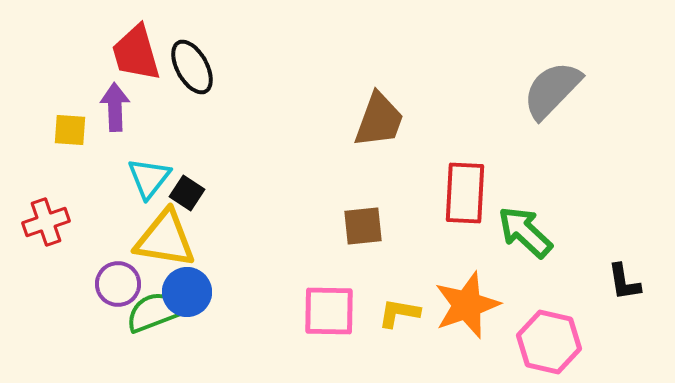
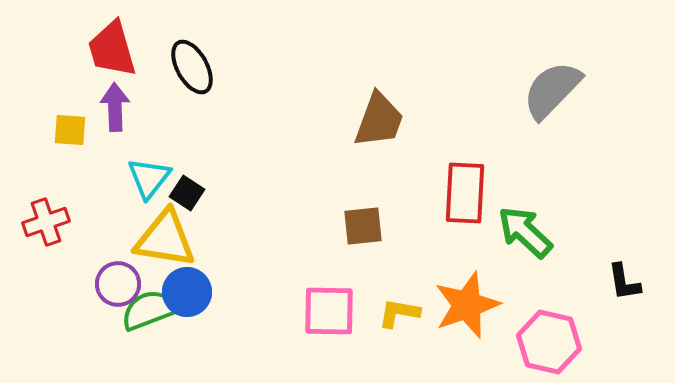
red trapezoid: moved 24 px left, 4 px up
green semicircle: moved 5 px left, 2 px up
